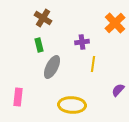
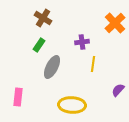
green rectangle: rotated 48 degrees clockwise
